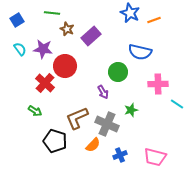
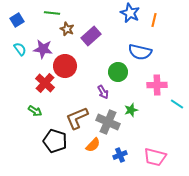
orange line: rotated 56 degrees counterclockwise
pink cross: moved 1 px left, 1 px down
gray cross: moved 1 px right, 2 px up
